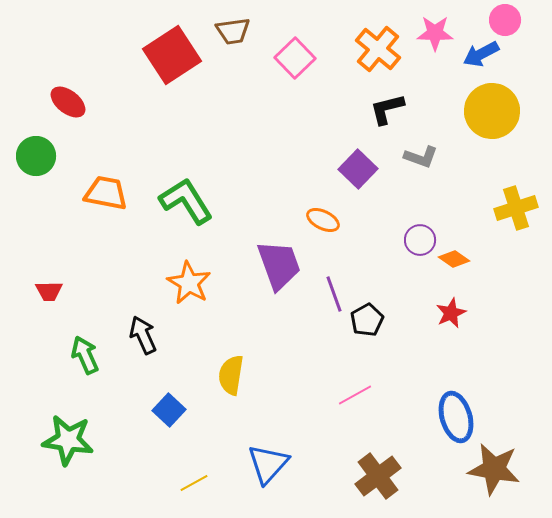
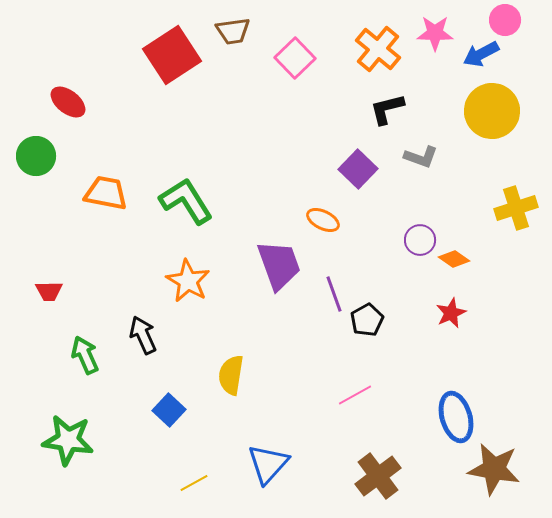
orange star: moved 1 px left, 2 px up
